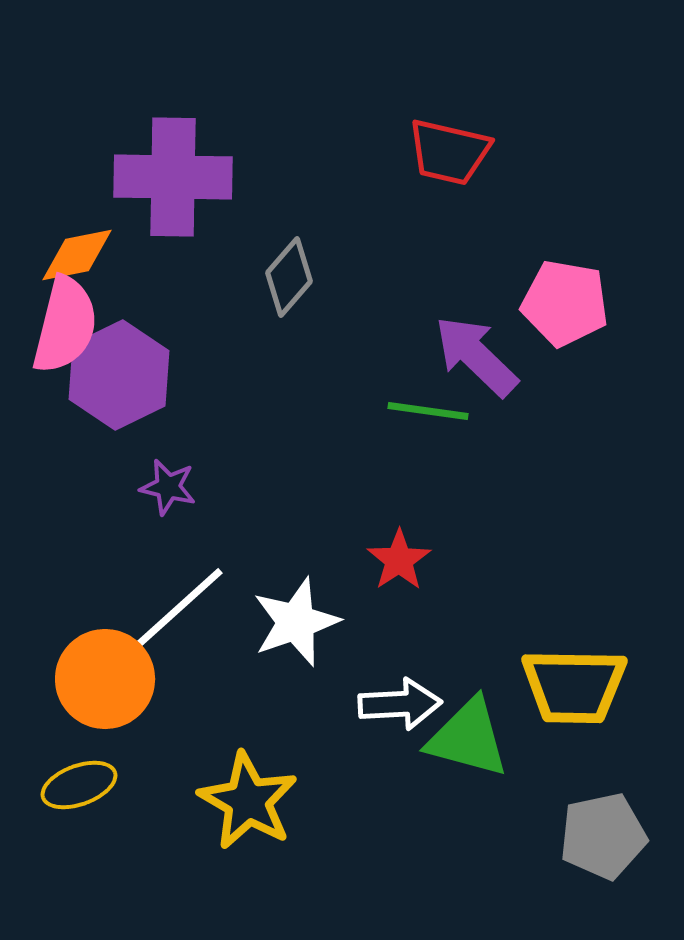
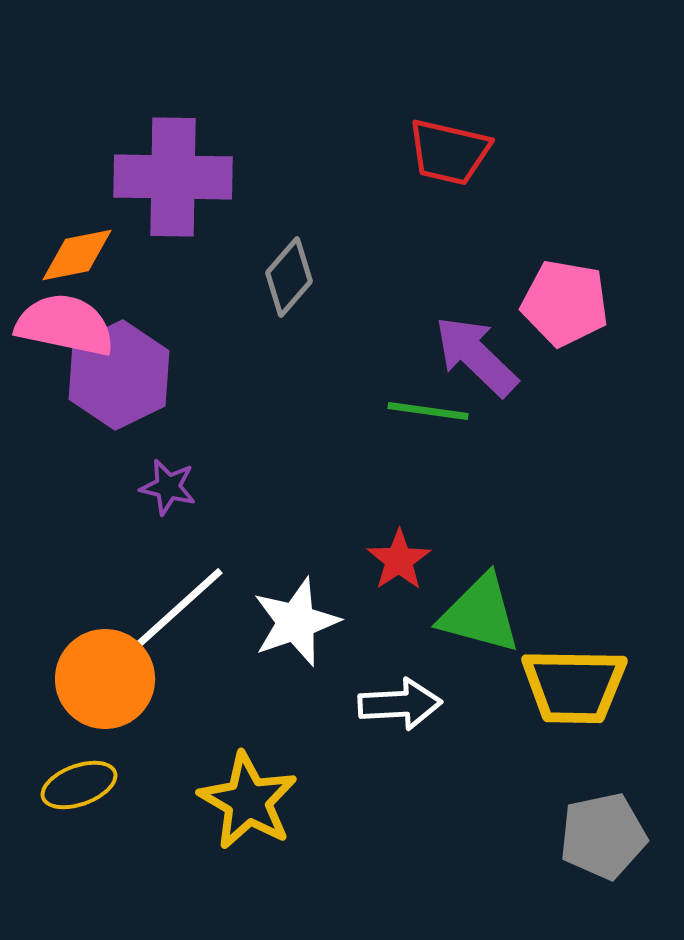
pink semicircle: rotated 92 degrees counterclockwise
green triangle: moved 12 px right, 124 px up
